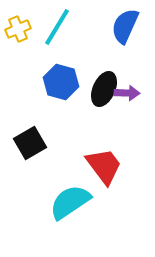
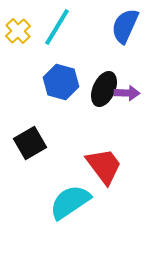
yellow cross: moved 2 px down; rotated 20 degrees counterclockwise
